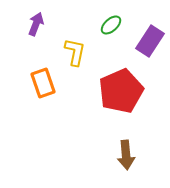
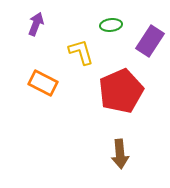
green ellipse: rotated 35 degrees clockwise
yellow L-shape: moved 6 px right; rotated 28 degrees counterclockwise
orange rectangle: rotated 44 degrees counterclockwise
brown arrow: moved 6 px left, 1 px up
